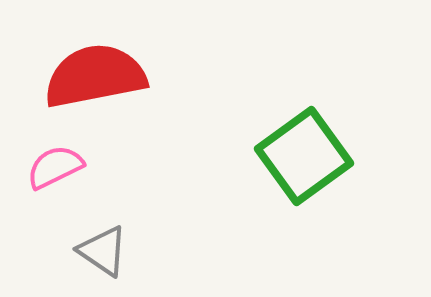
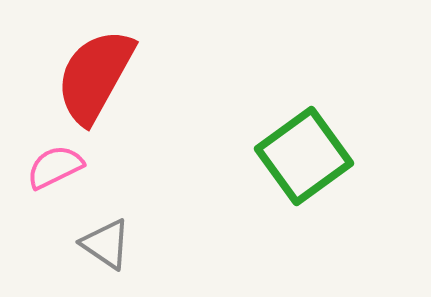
red semicircle: rotated 50 degrees counterclockwise
gray triangle: moved 3 px right, 7 px up
